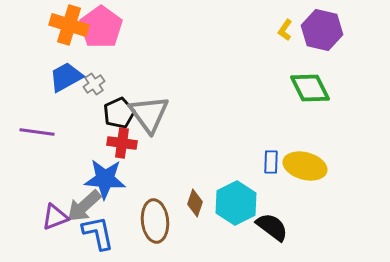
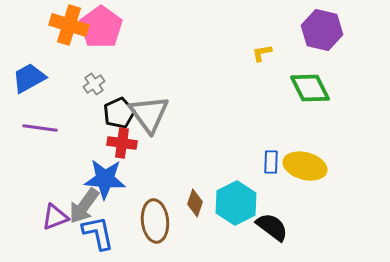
yellow L-shape: moved 23 px left, 23 px down; rotated 45 degrees clockwise
blue trapezoid: moved 37 px left, 1 px down
purple line: moved 3 px right, 4 px up
gray arrow: rotated 12 degrees counterclockwise
